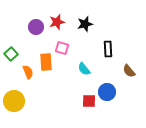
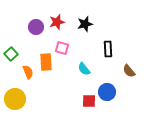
yellow circle: moved 1 px right, 2 px up
